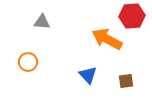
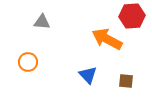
brown square: rotated 14 degrees clockwise
